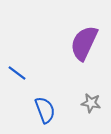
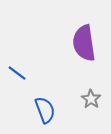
purple semicircle: rotated 33 degrees counterclockwise
gray star: moved 4 px up; rotated 24 degrees clockwise
